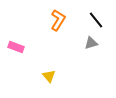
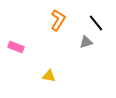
black line: moved 3 px down
gray triangle: moved 5 px left, 1 px up
yellow triangle: rotated 40 degrees counterclockwise
